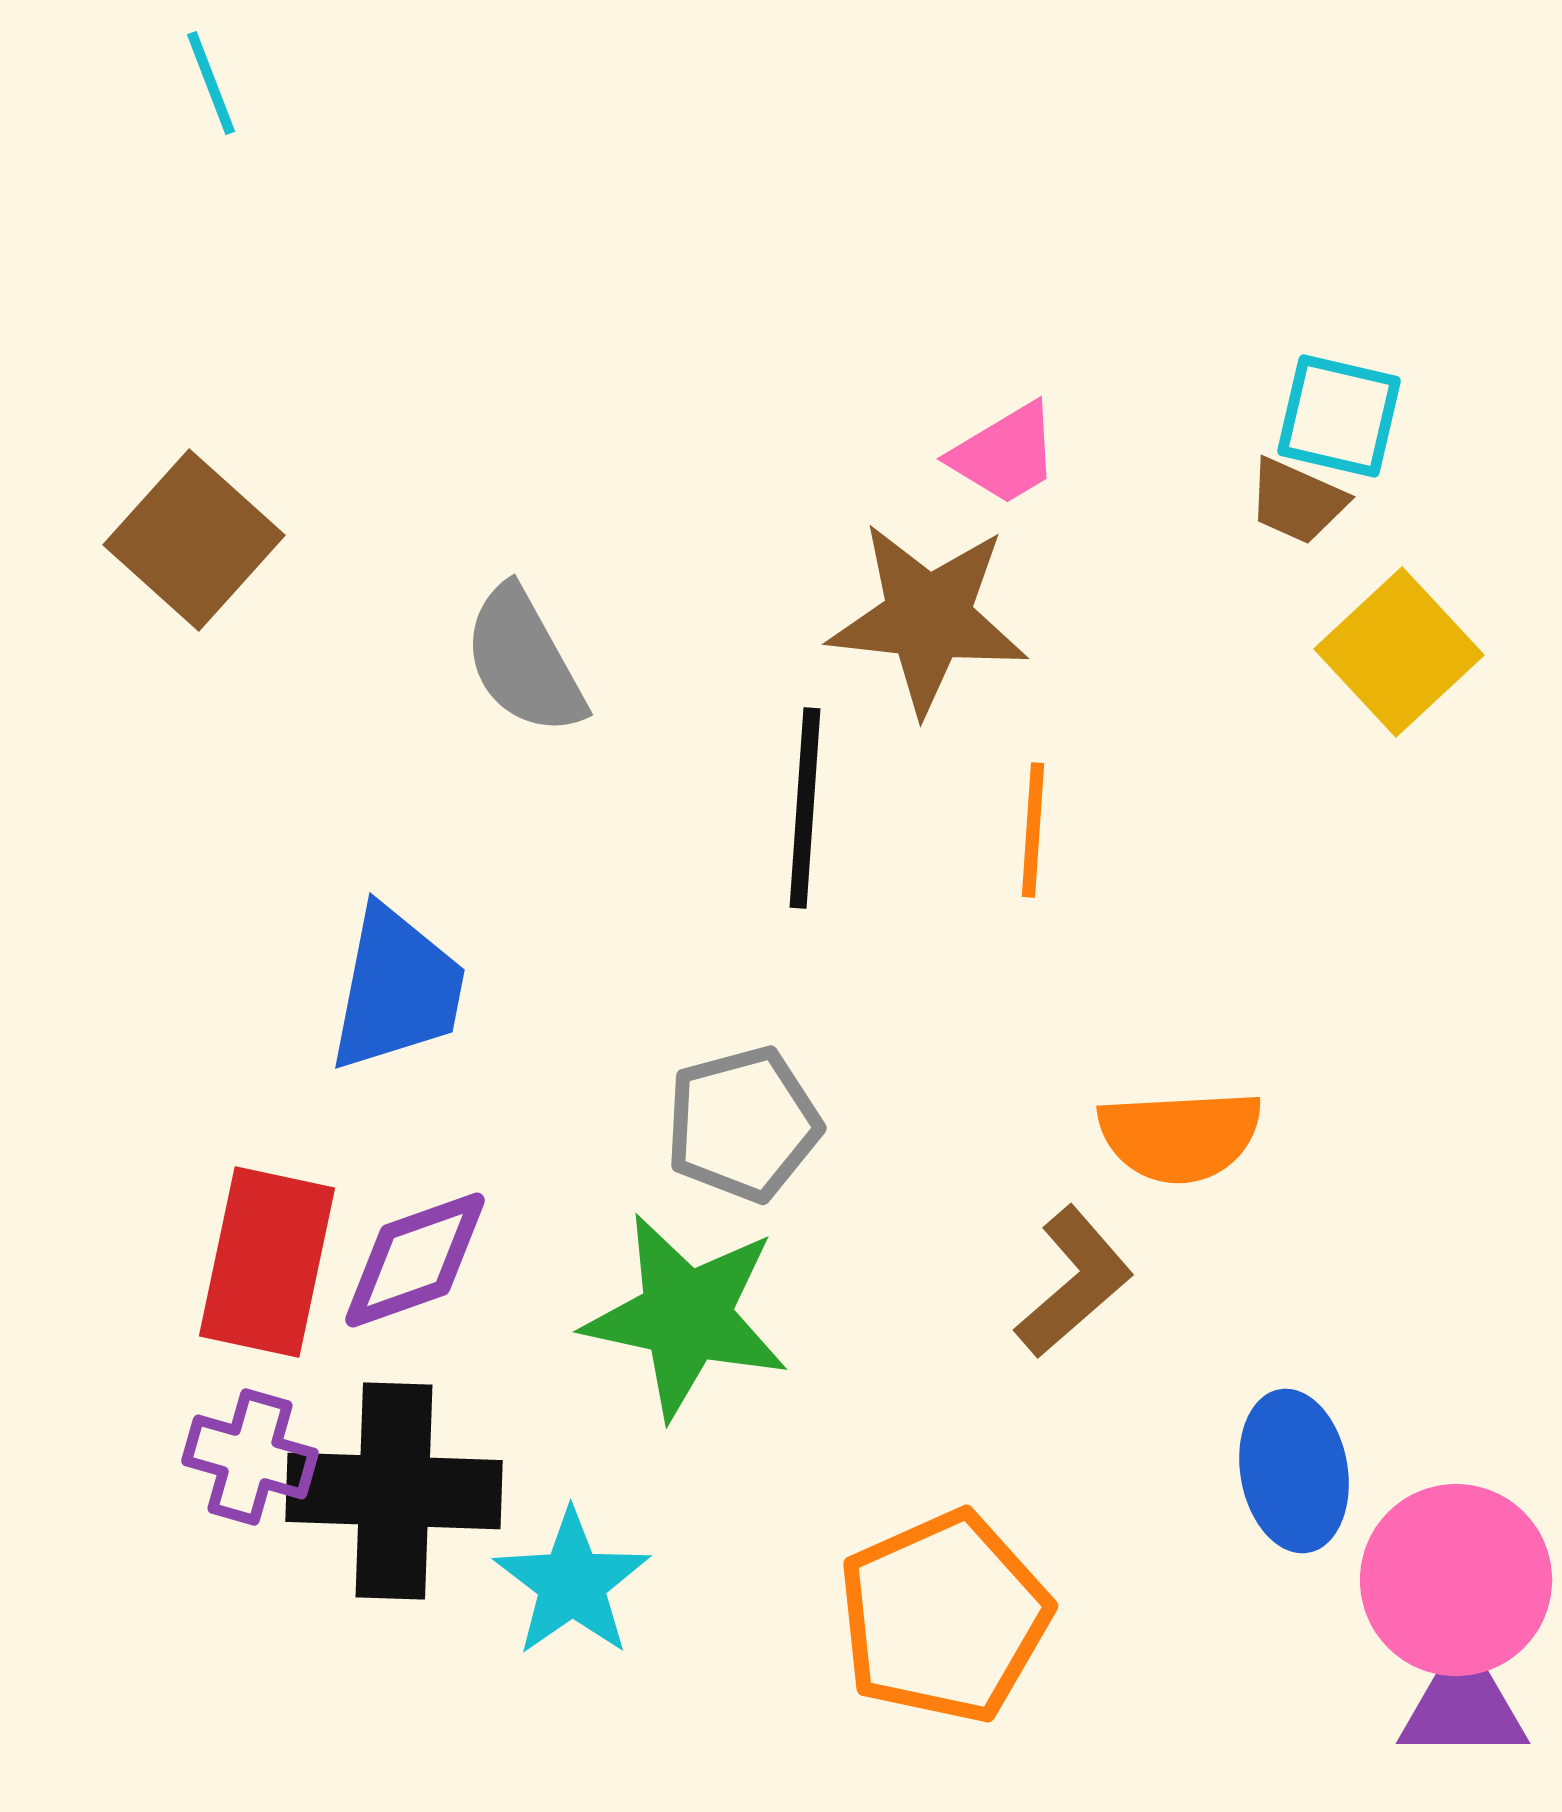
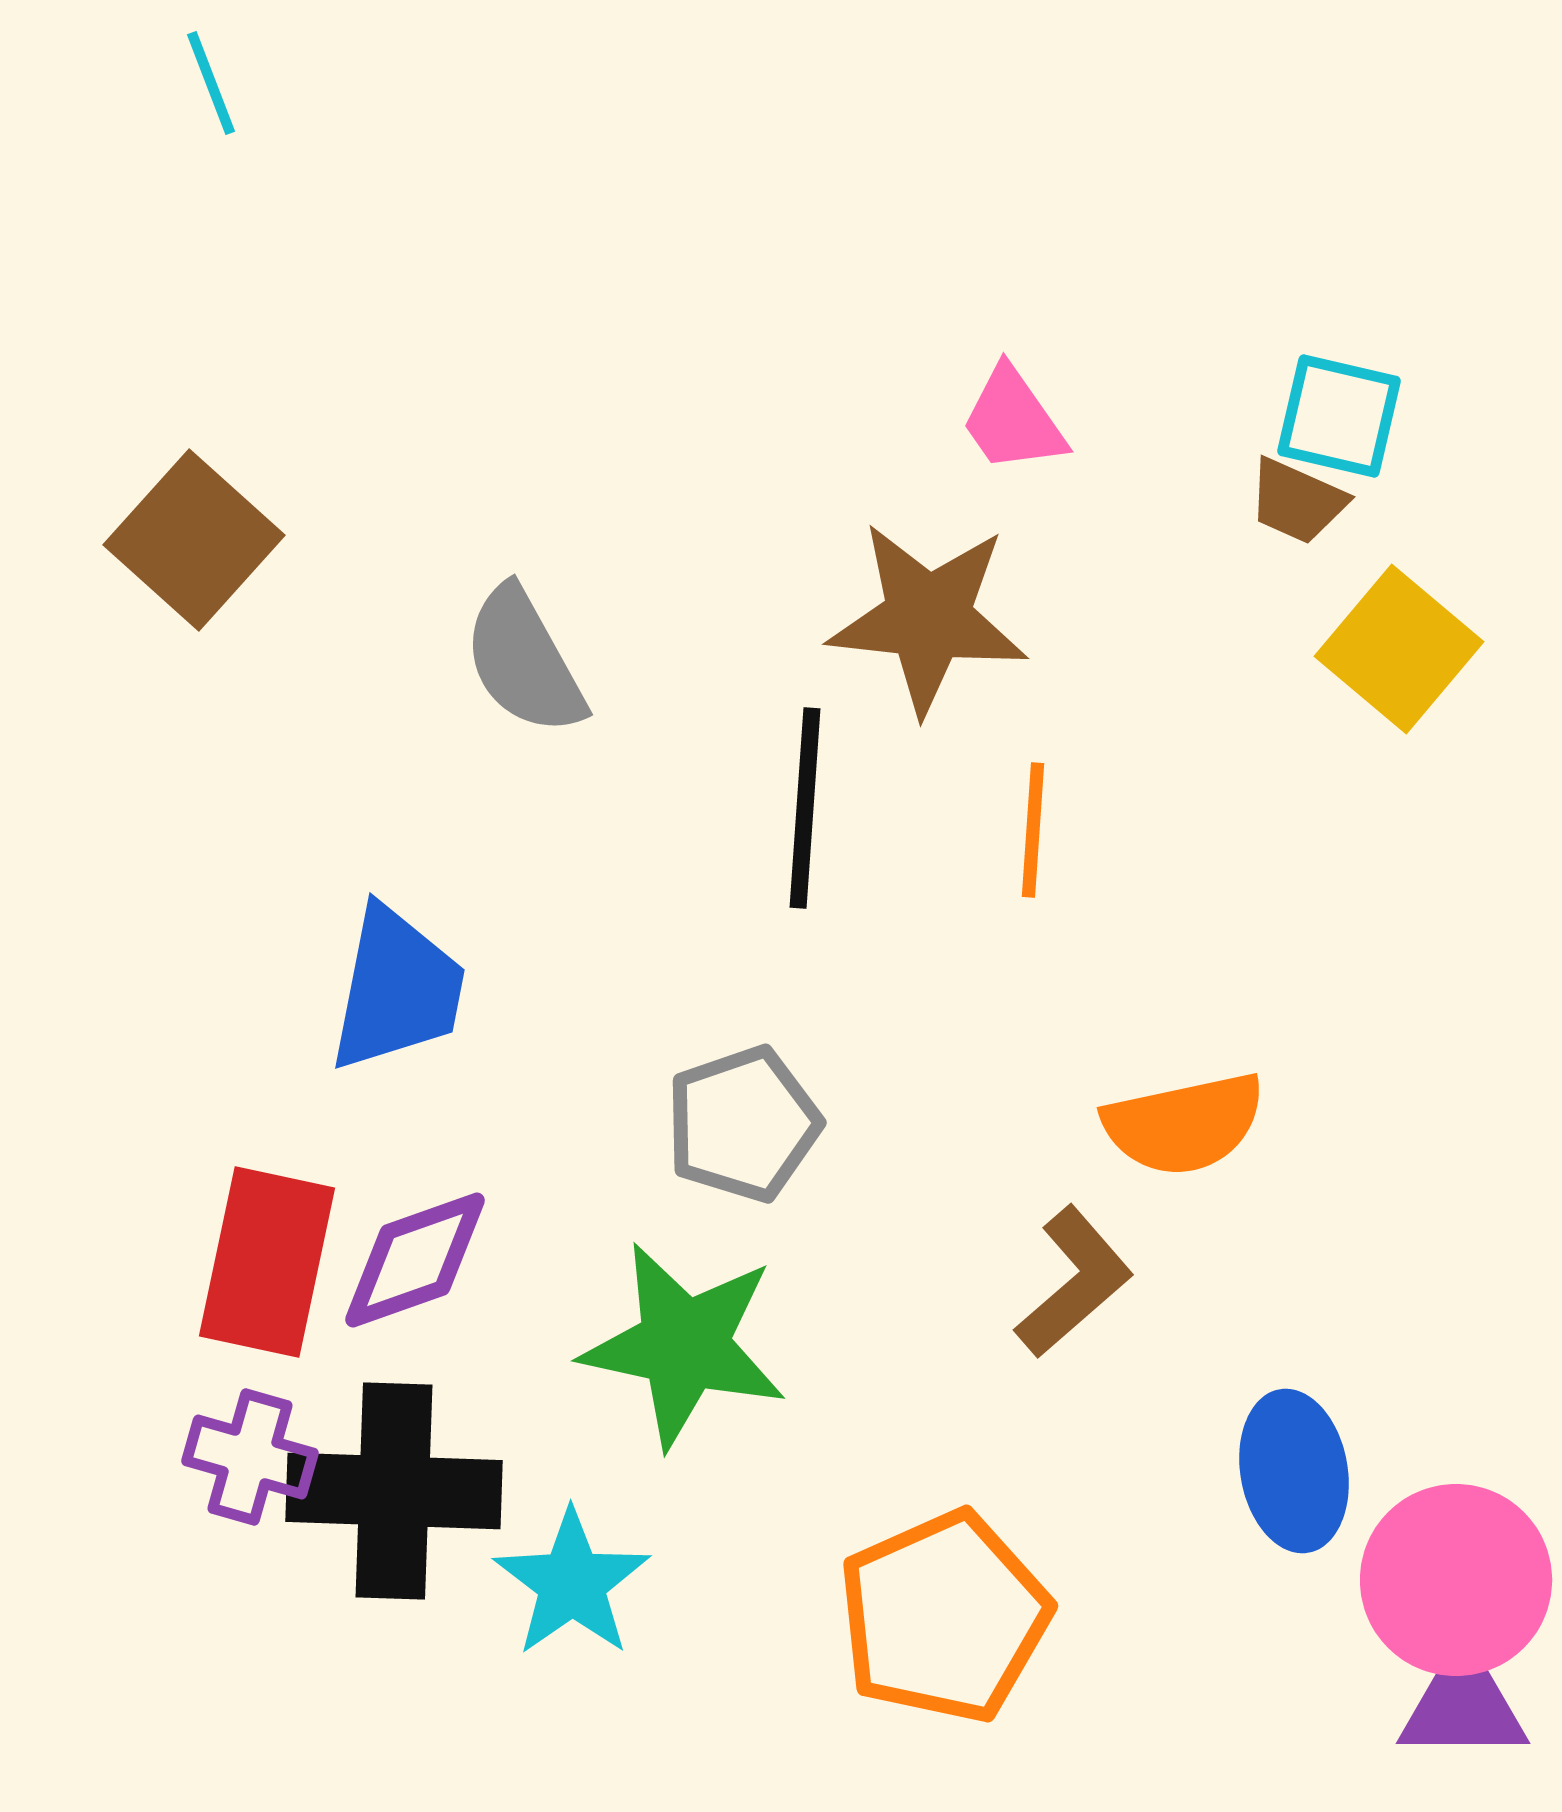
pink trapezoid: moved 8 px right, 34 px up; rotated 86 degrees clockwise
yellow square: moved 3 px up; rotated 7 degrees counterclockwise
gray pentagon: rotated 4 degrees counterclockwise
orange semicircle: moved 4 px right, 12 px up; rotated 9 degrees counterclockwise
green star: moved 2 px left, 29 px down
